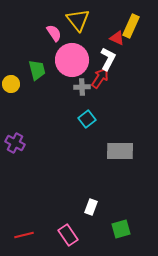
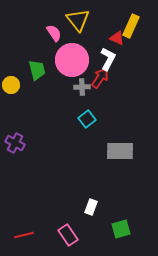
yellow circle: moved 1 px down
